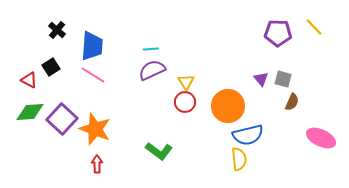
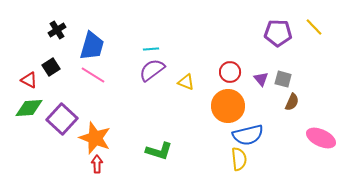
black cross: rotated 18 degrees clockwise
blue trapezoid: rotated 12 degrees clockwise
purple semicircle: rotated 12 degrees counterclockwise
yellow triangle: rotated 36 degrees counterclockwise
red circle: moved 45 px right, 30 px up
green diamond: moved 1 px left, 4 px up
orange star: moved 9 px down
green L-shape: rotated 20 degrees counterclockwise
